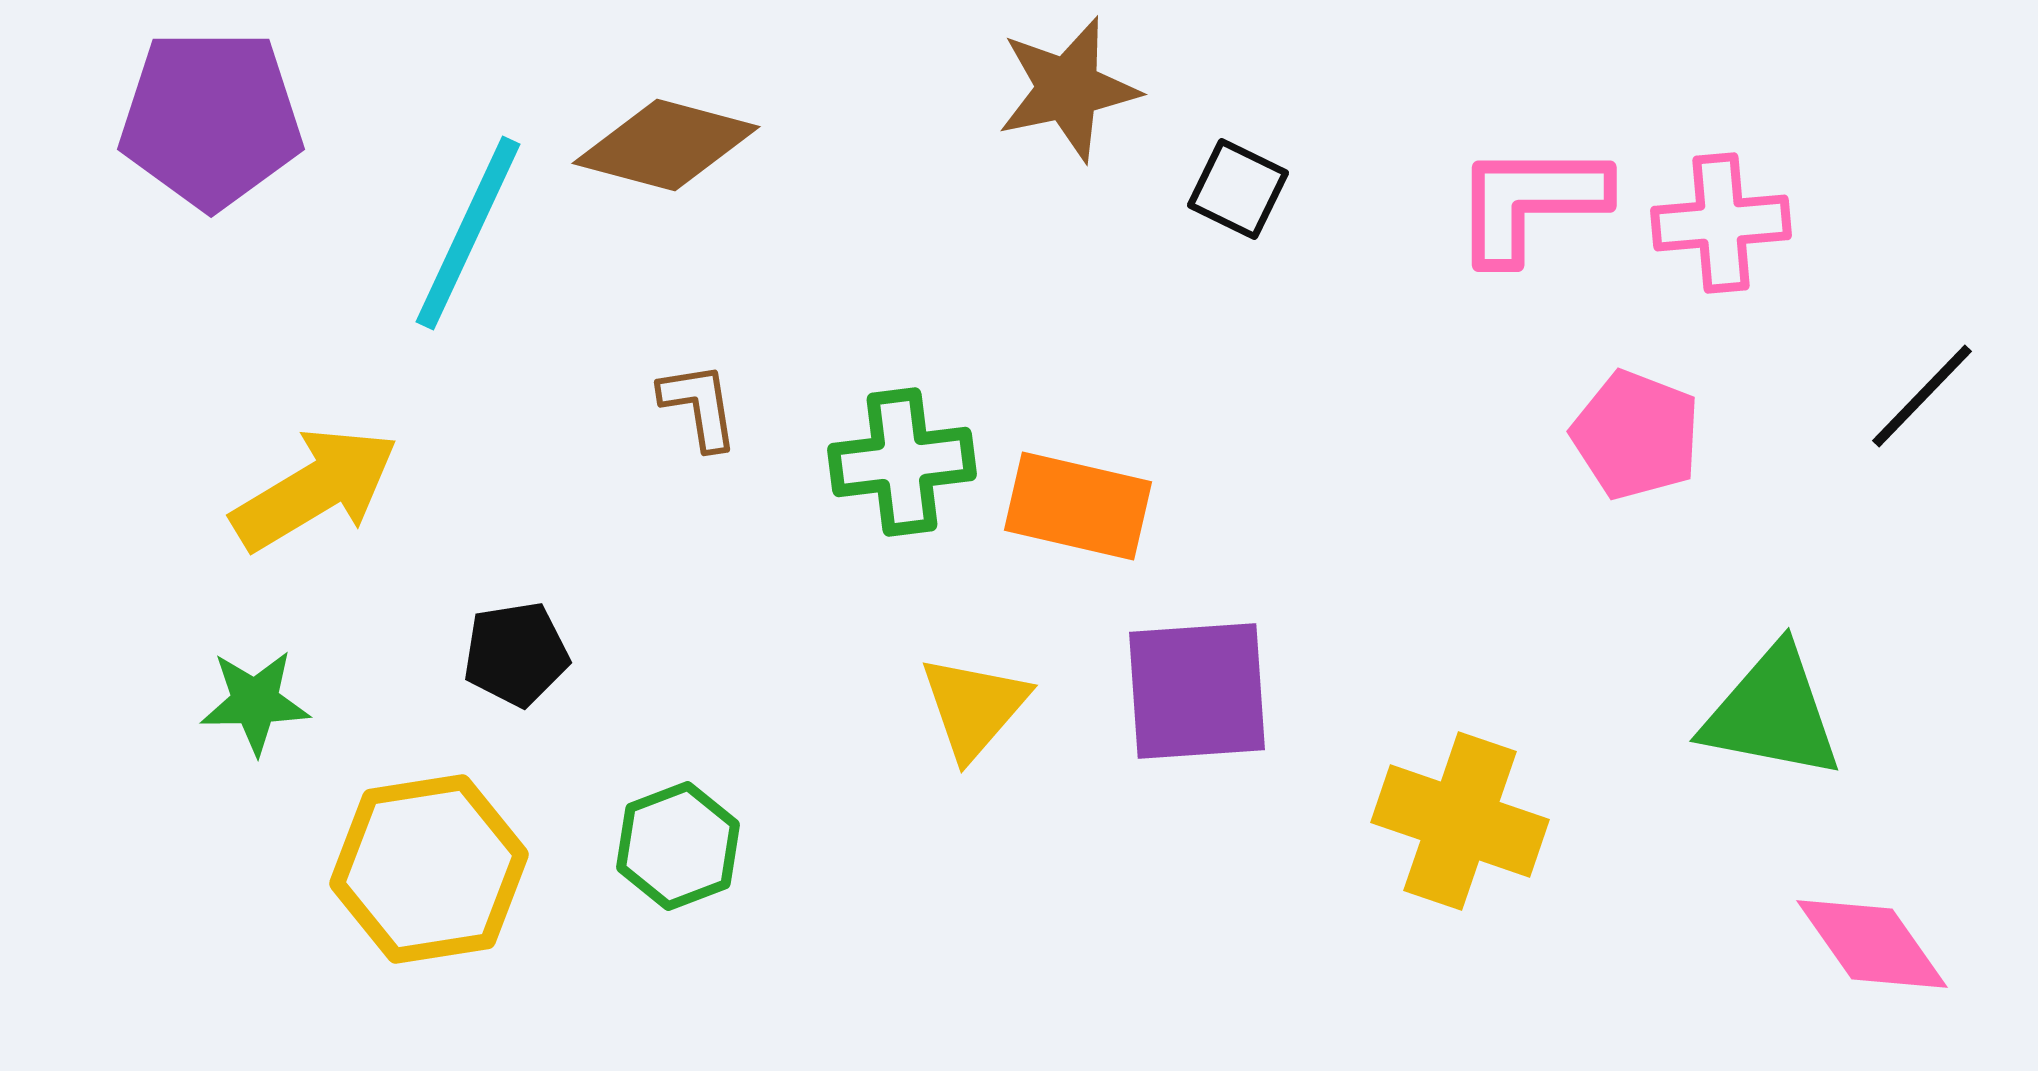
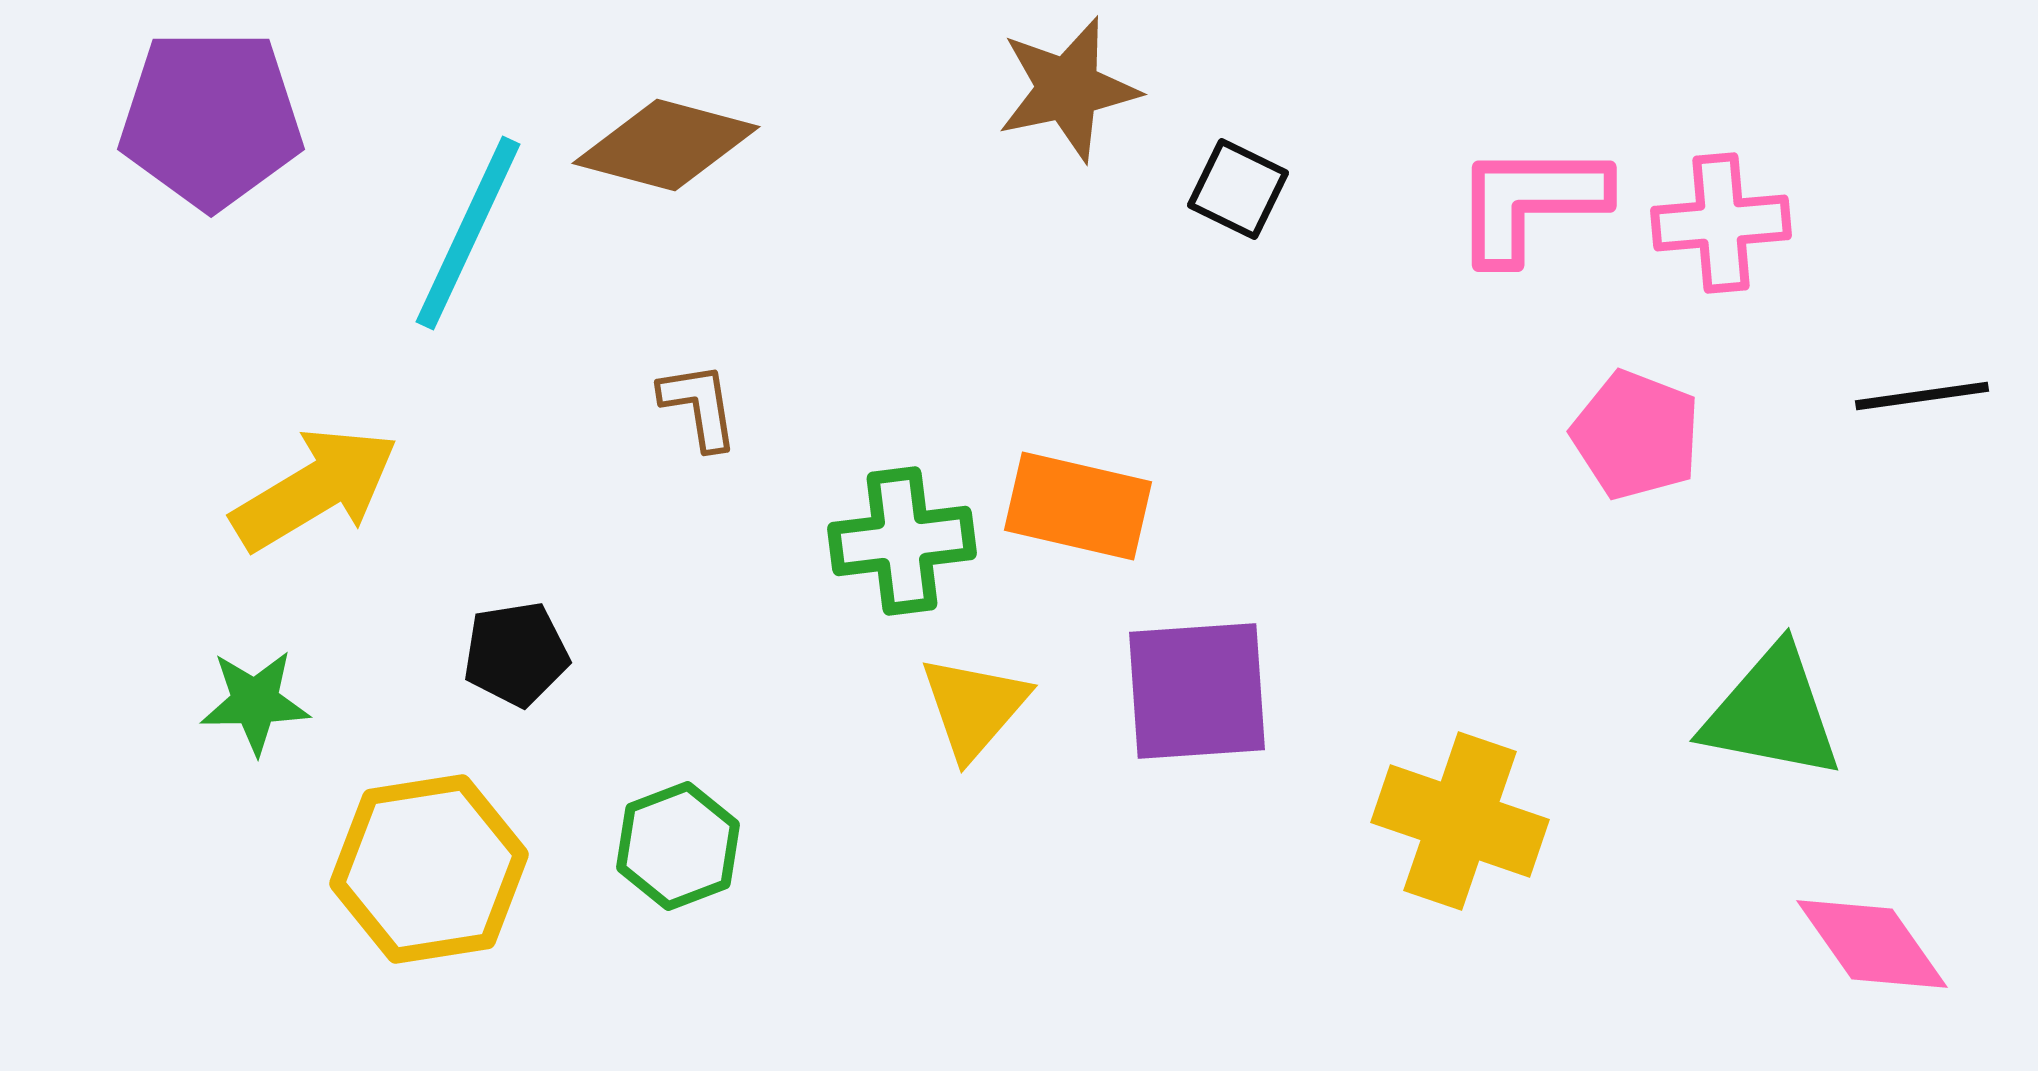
black line: rotated 38 degrees clockwise
green cross: moved 79 px down
